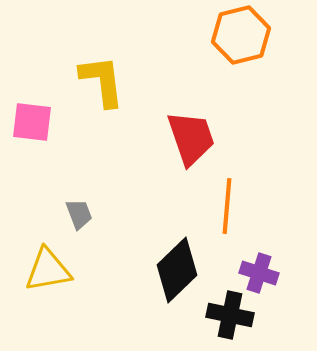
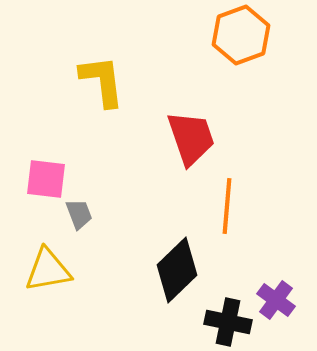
orange hexagon: rotated 6 degrees counterclockwise
pink square: moved 14 px right, 57 px down
purple cross: moved 17 px right, 27 px down; rotated 18 degrees clockwise
black cross: moved 2 px left, 7 px down
